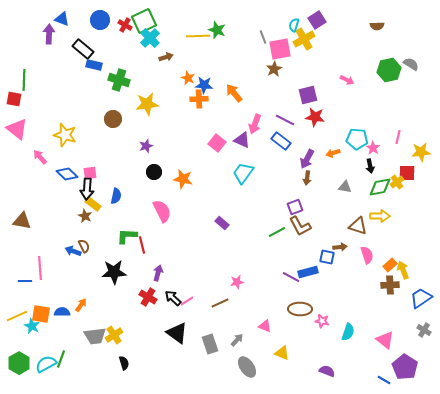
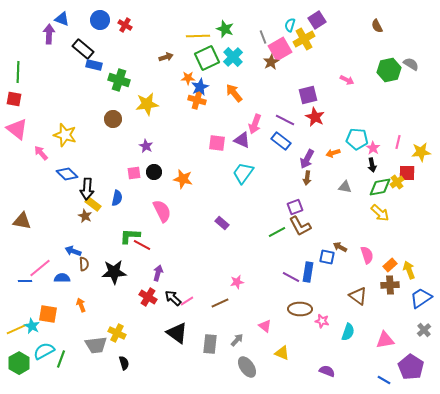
green square at (144, 21): moved 63 px right, 37 px down
cyan semicircle at (294, 25): moved 4 px left
brown semicircle at (377, 26): rotated 64 degrees clockwise
green star at (217, 30): moved 8 px right, 1 px up
cyan cross at (150, 38): moved 83 px right, 19 px down
pink square at (280, 49): rotated 20 degrees counterclockwise
brown star at (274, 69): moved 3 px left, 7 px up
orange star at (188, 78): rotated 24 degrees counterclockwise
green line at (24, 80): moved 6 px left, 8 px up
blue star at (204, 85): moved 4 px left, 2 px down; rotated 30 degrees counterclockwise
orange cross at (199, 99): moved 2 px left, 1 px down; rotated 18 degrees clockwise
red star at (315, 117): rotated 18 degrees clockwise
pink line at (398, 137): moved 5 px down
pink square at (217, 143): rotated 30 degrees counterclockwise
purple star at (146, 146): rotated 24 degrees counterclockwise
pink arrow at (40, 157): moved 1 px right, 4 px up
black arrow at (370, 166): moved 2 px right, 1 px up
pink square at (90, 173): moved 44 px right
blue semicircle at (116, 196): moved 1 px right, 2 px down
yellow arrow at (380, 216): moved 3 px up; rotated 42 degrees clockwise
brown triangle at (358, 226): moved 70 px down; rotated 18 degrees clockwise
green L-shape at (127, 236): moved 3 px right
red line at (142, 245): rotated 48 degrees counterclockwise
brown semicircle at (84, 246): moved 18 px down; rotated 24 degrees clockwise
brown arrow at (340, 247): rotated 144 degrees counterclockwise
pink line at (40, 268): rotated 55 degrees clockwise
yellow arrow at (403, 270): moved 6 px right
blue rectangle at (308, 272): rotated 66 degrees counterclockwise
orange arrow at (81, 305): rotated 56 degrees counterclockwise
blue semicircle at (62, 312): moved 34 px up
orange square at (41, 314): moved 7 px right
yellow line at (17, 316): moved 13 px down
pink triangle at (265, 326): rotated 16 degrees clockwise
gray cross at (424, 330): rotated 16 degrees clockwise
yellow cross at (114, 335): moved 3 px right, 2 px up; rotated 30 degrees counterclockwise
gray trapezoid at (95, 336): moved 1 px right, 9 px down
pink triangle at (385, 340): rotated 48 degrees counterclockwise
gray rectangle at (210, 344): rotated 24 degrees clockwise
cyan semicircle at (46, 364): moved 2 px left, 13 px up
purple pentagon at (405, 367): moved 6 px right
